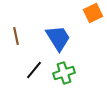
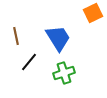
black line: moved 5 px left, 8 px up
